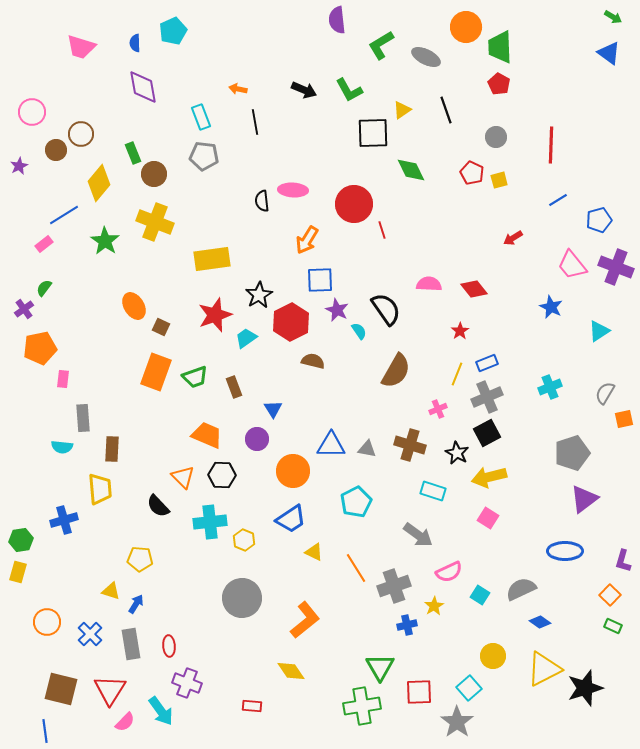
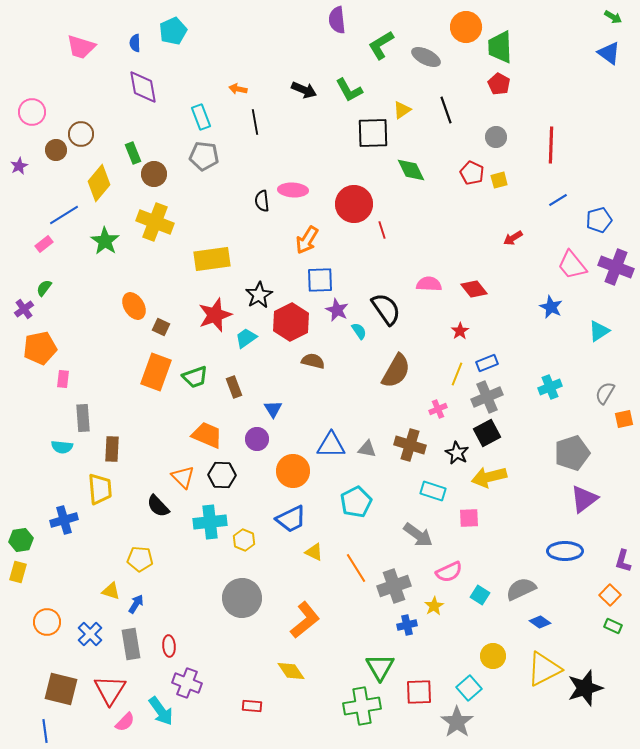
pink square at (488, 518): moved 19 px left; rotated 35 degrees counterclockwise
blue trapezoid at (291, 519): rotated 8 degrees clockwise
